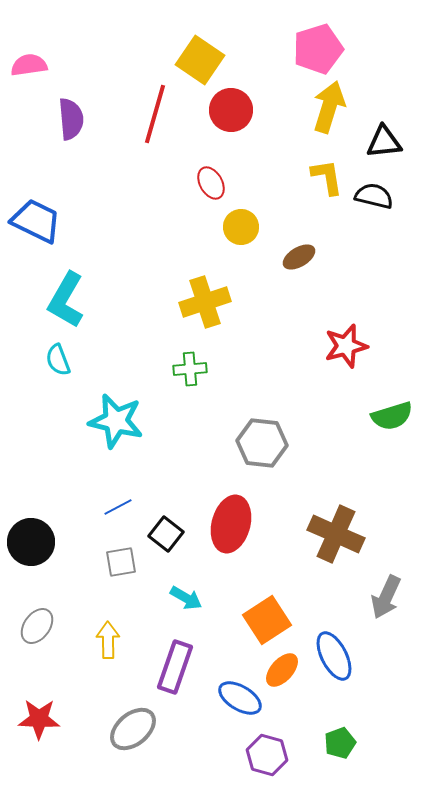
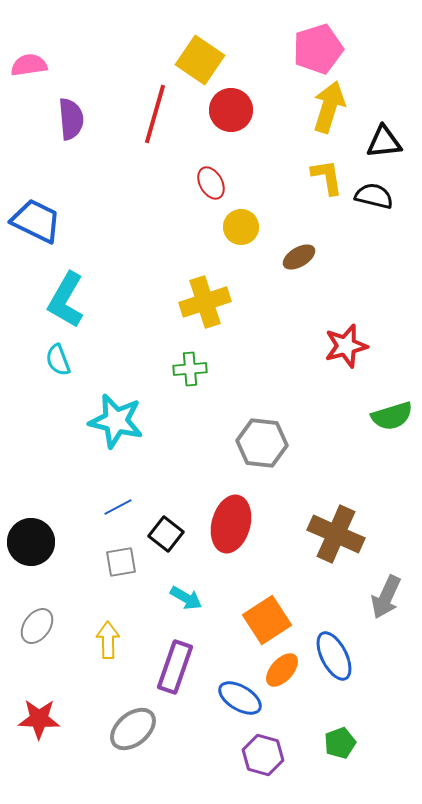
purple hexagon at (267, 755): moved 4 px left
